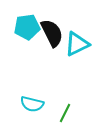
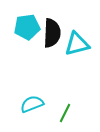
black semicircle: rotated 28 degrees clockwise
cyan triangle: rotated 12 degrees clockwise
cyan semicircle: rotated 145 degrees clockwise
